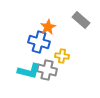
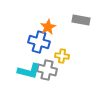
gray rectangle: rotated 30 degrees counterclockwise
